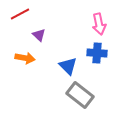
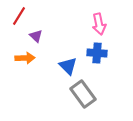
red line: moved 1 px left, 2 px down; rotated 30 degrees counterclockwise
purple triangle: moved 3 px left, 1 px down
orange arrow: rotated 12 degrees counterclockwise
gray rectangle: moved 3 px right, 1 px up; rotated 16 degrees clockwise
